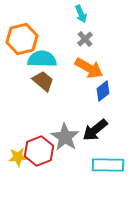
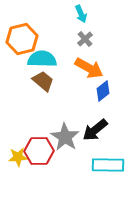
red hexagon: rotated 20 degrees clockwise
